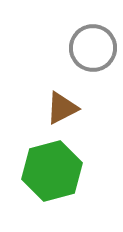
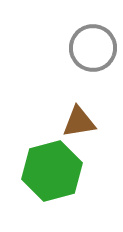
brown triangle: moved 17 px right, 14 px down; rotated 18 degrees clockwise
